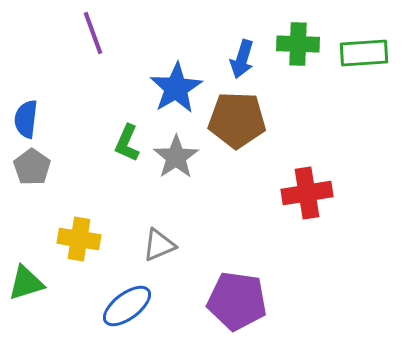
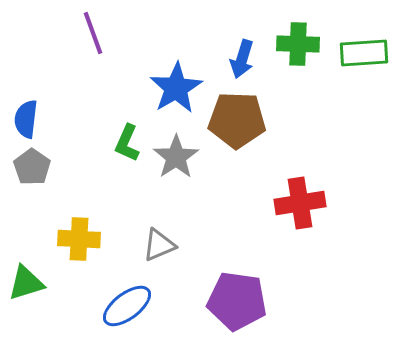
red cross: moved 7 px left, 10 px down
yellow cross: rotated 6 degrees counterclockwise
